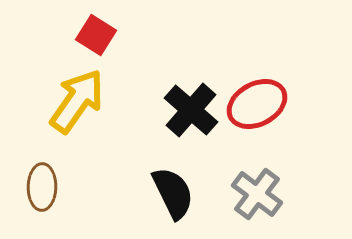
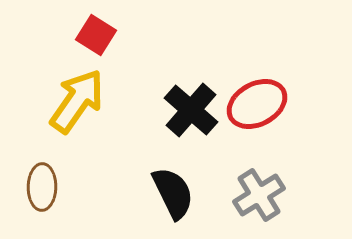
gray cross: moved 2 px right, 1 px down; rotated 21 degrees clockwise
